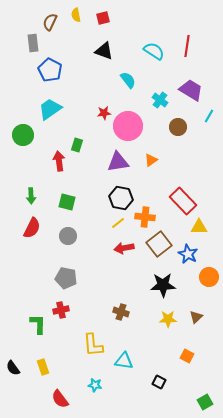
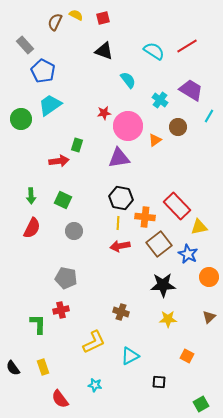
yellow semicircle at (76, 15): rotated 128 degrees clockwise
brown semicircle at (50, 22): moved 5 px right
gray rectangle at (33, 43): moved 8 px left, 2 px down; rotated 36 degrees counterclockwise
red line at (187, 46): rotated 50 degrees clockwise
blue pentagon at (50, 70): moved 7 px left, 1 px down
cyan trapezoid at (50, 109): moved 4 px up
green circle at (23, 135): moved 2 px left, 16 px up
orange triangle at (151, 160): moved 4 px right, 20 px up
red arrow at (59, 161): rotated 90 degrees clockwise
purple triangle at (118, 162): moved 1 px right, 4 px up
red rectangle at (183, 201): moved 6 px left, 5 px down
green square at (67, 202): moved 4 px left, 2 px up; rotated 12 degrees clockwise
yellow line at (118, 223): rotated 48 degrees counterclockwise
yellow triangle at (199, 227): rotated 12 degrees counterclockwise
gray circle at (68, 236): moved 6 px right, 5 px up
red arrow at (124, 248): moved 4 px left, 2 px up
brown triangle at (196, 317): moved 13 px right
yellow L-shape at (93, 345): moved 1 px right, 3 px up; rotated 110 degrees counterclockwise
cyan triangle at (124, 361): moved 6 px right, 5 px up; rotated 36 degrees counterclockwise
black square at (159, 382): rotated 24 degrees counterclockwise
green square at (205, 402): moved 4 px left, 2 px down
